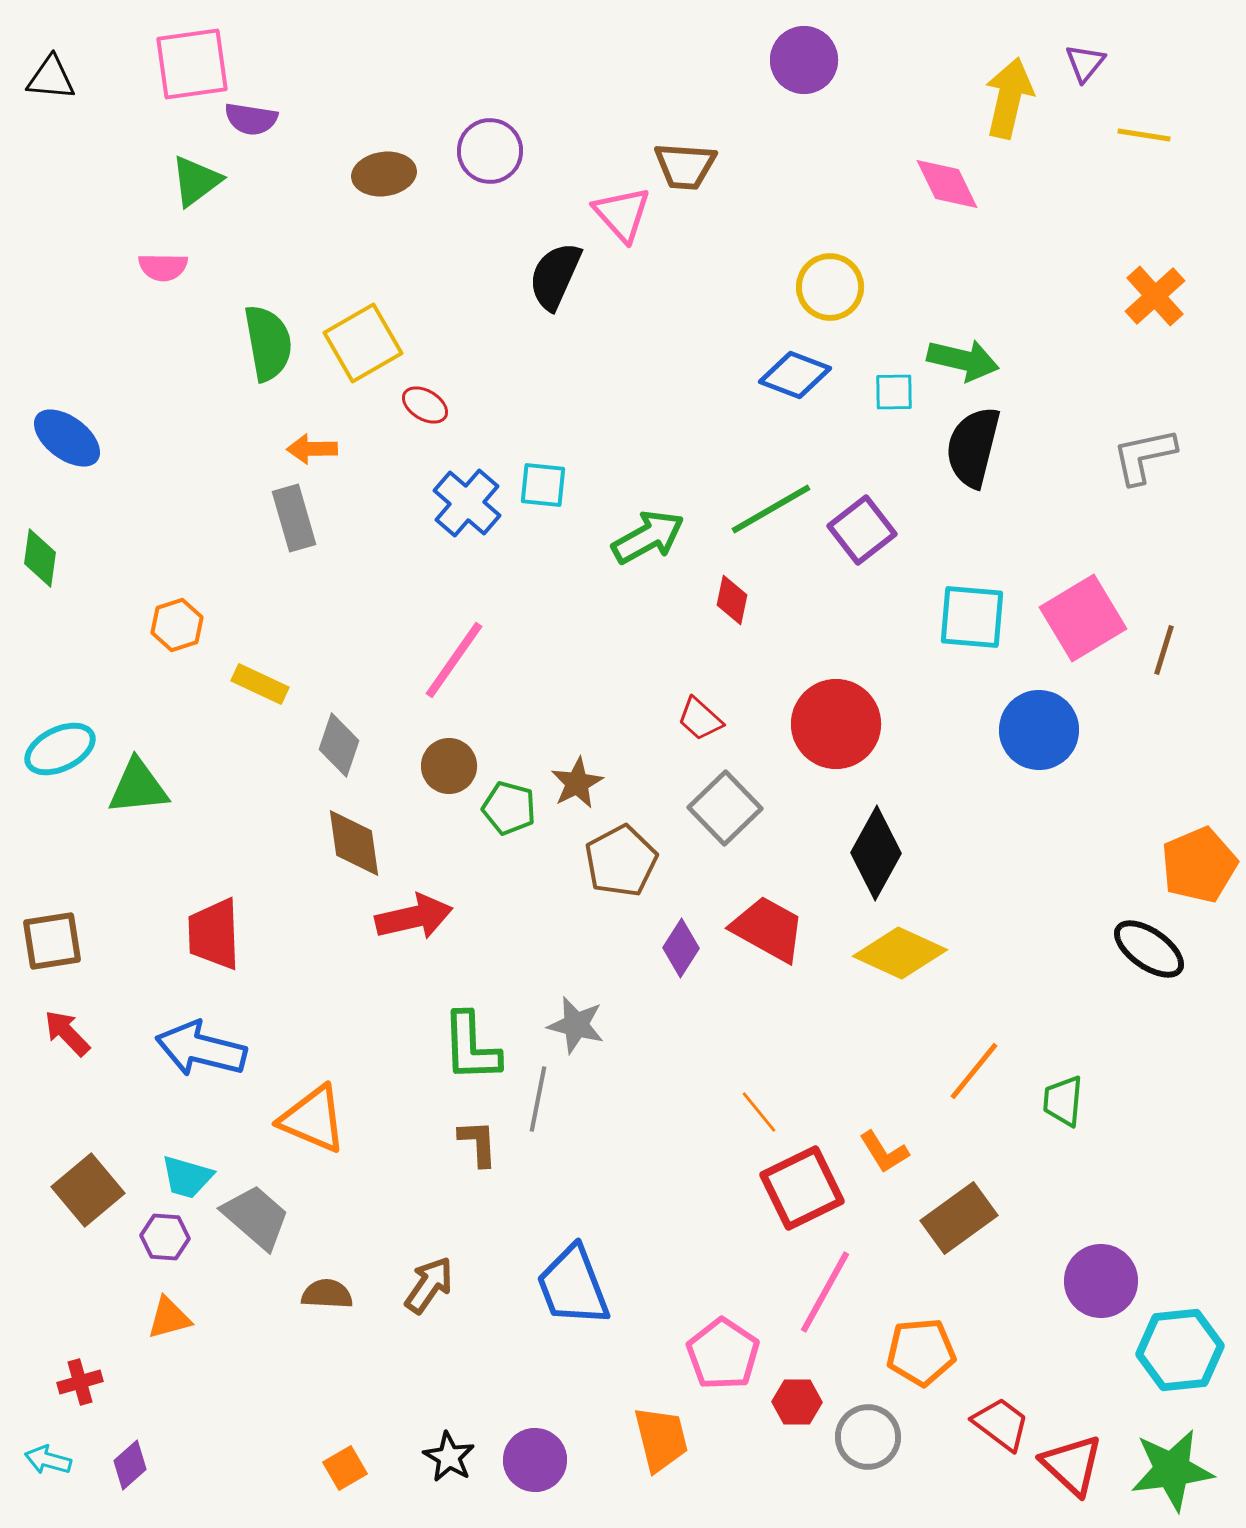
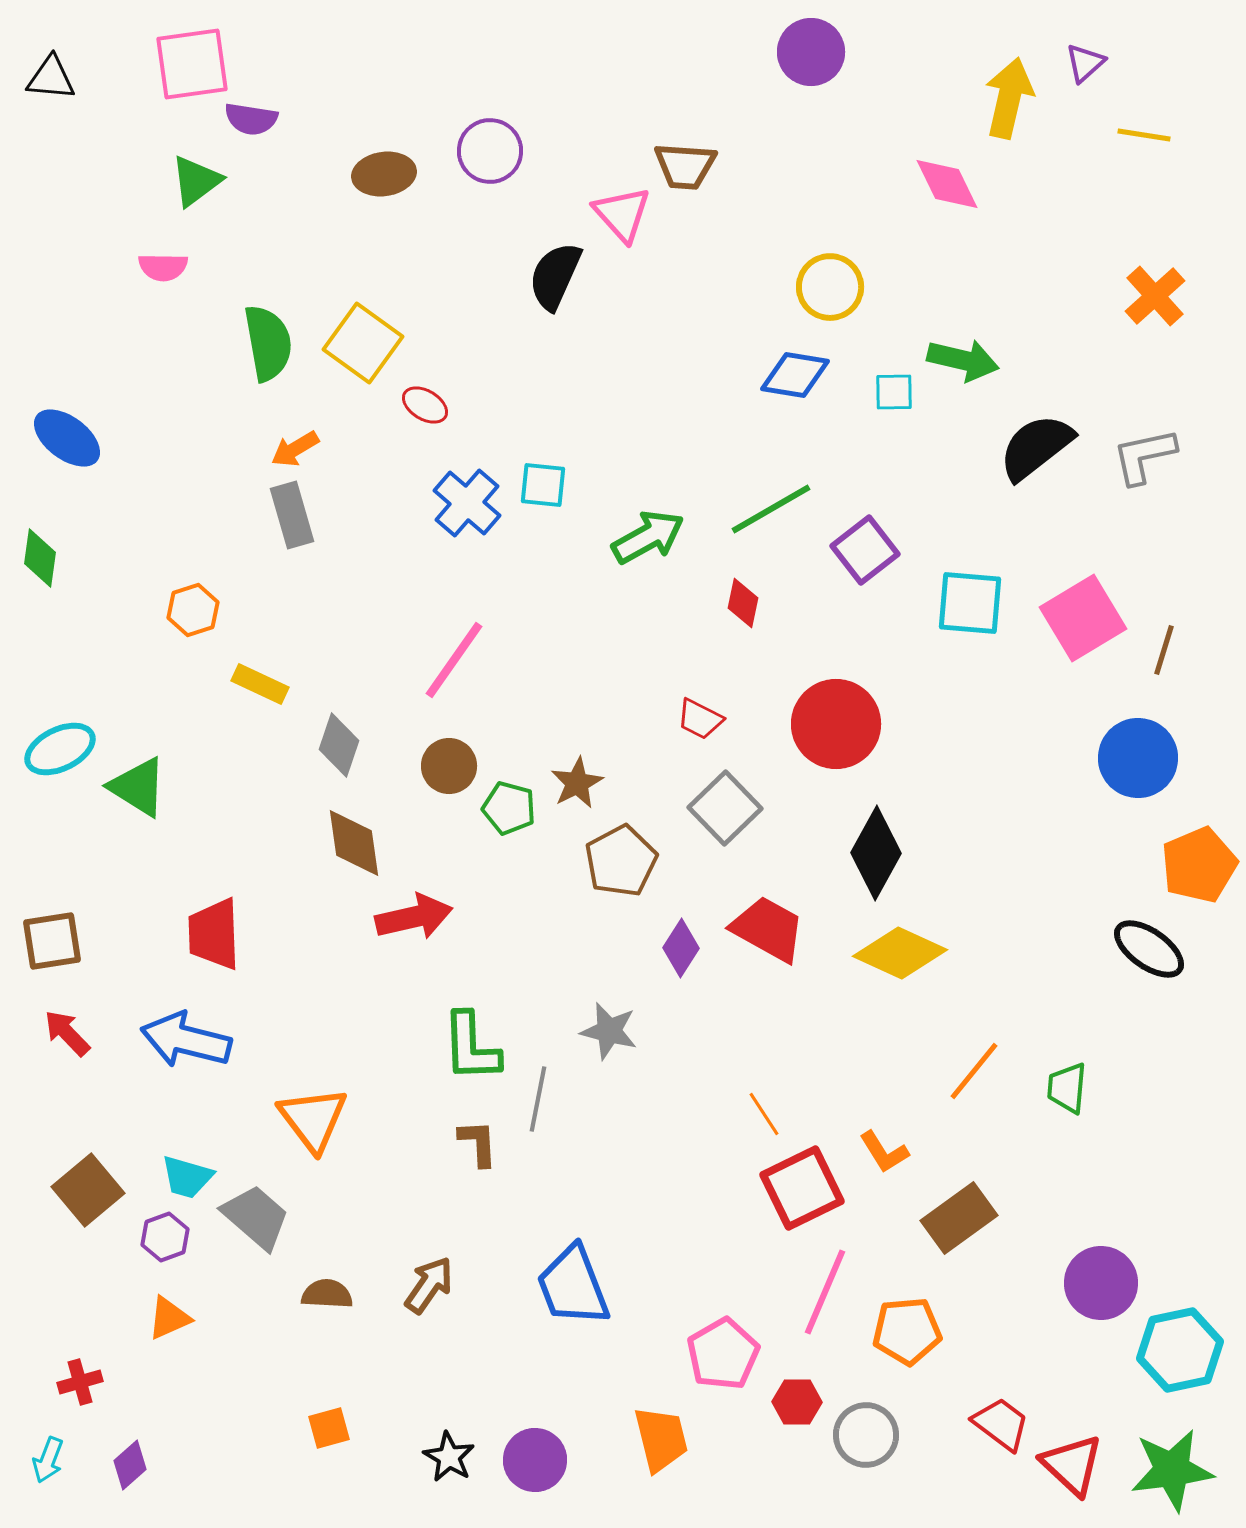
purple circle at (804, 60): moved 7 px right, 8 px up
purple triangle at (1085, 63): rotated 9 degrees clockwise
yellow square at (363, 343): rotated 24 degrees counterclockwise
blue diamond at (795, 375): rotated 12 degrees counterclockwise
black semicircle at (973, 447): moved 63 px right; rotated 38 degrees clockwise
orange arrow at (312, 449): moved 17 px left; rotated 30 degrees counterclockwise
gray rectangle at (294, 518): moved 2 px left, 3 px up
purple square at (862, 530): moved 3 px right, 20 px down
red diamond at (732, 600): moved 11 px right, 3 px down
cyan square at (972, 617): moved 2 px left, 14 px up
orange hexagon at (177, 625): moved 16 px right, 15 px up
red trapezoid at (700, 719): rotated 15 degrees counterclockwise
blue circle at (1039, 730): moved 99 px right, 28 px down
green triangle at (138, 787): rotated 38 degrees clockwise
gray star at (576, 1025): moved 33 px right, 6 px down
blue arrow at (201, 1049): moved 15 px left, 9 px up
green trapezoid at (1063, 1101): moved 4 px right, 13 px up
orange line at (759, 1112): moved 5 px right, 2 px down; rotated 6 degrees clockwise
orange triangle at (313, 1119): rotated 30 degrees clockwise
purple hexagon at (165, 1237): rotated 24 degrees counterclockwise
purple circle at (1101, 1281): moved 2 px down
pink line at (825, 1292): rotated 6 degrees counterclockwise
orange triangle at (169, 1318): rotated 9 degrees counterclockwise
cyan hexagon at (1180, 1350): rotated 6 degrees counterclockwise
orange pentagon at (921, 1352): moved 14 px left, 21 px up
pink pentagon at (723, 1354): rotated 8 degrees clockwise
gray circle at (868, 1437): moved 2 px left, 2 px up
cyan arrow at (48, 1460): rotated 84 degrees counterclockwise
orange square at (345, 1468): moved 16 px left, 40 px up; rotated 15 degrees clockwise
